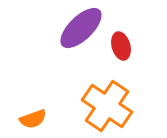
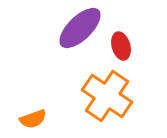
purple ellipse: moved 1 px left
orange cross: moved 10 px up
